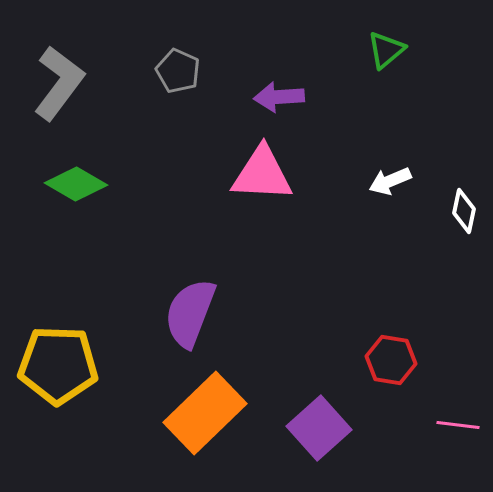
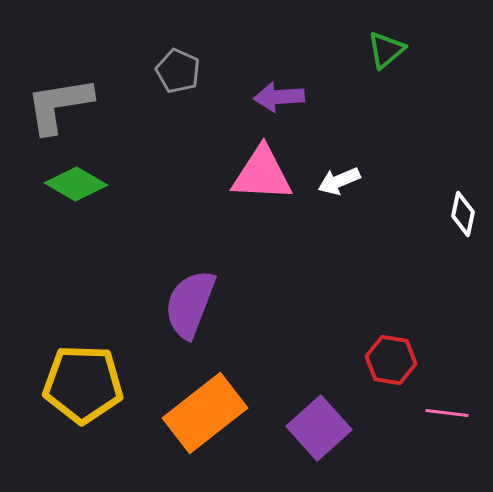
gray L-shape: moved 22 px down; rotated 136 degrees counterclockwise
white arrow: moved 51 px left
white diamond: moved 1 px left, 3 px down
purple semicircle: moved 9 px up
yellow pentagon: moved 25 px right, 19 px down
orange rectangle: rotated 6 degrees clockwise
pink line: moved 11 px left, 12 px up
